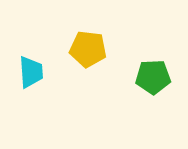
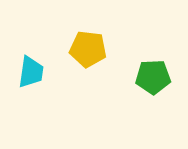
cyan trapezoid: rotated 12 degrees clockwise
